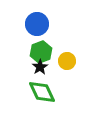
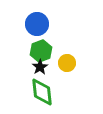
green hexagon: moved 1 px up
yellow circle: moved 2 px down
green diamond: rotated 20 degrees clockwise
